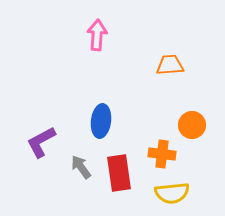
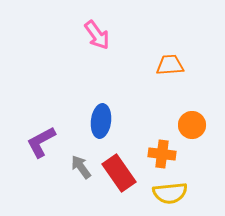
pink arrow: rotated 140 degrees clockwise
red rectangle: rotated 27 degrees counterclockwise
yellow semicircle: moved 2 px left
